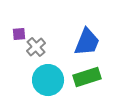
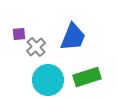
blue trapezoid: moved 14 px left, 5 px up
